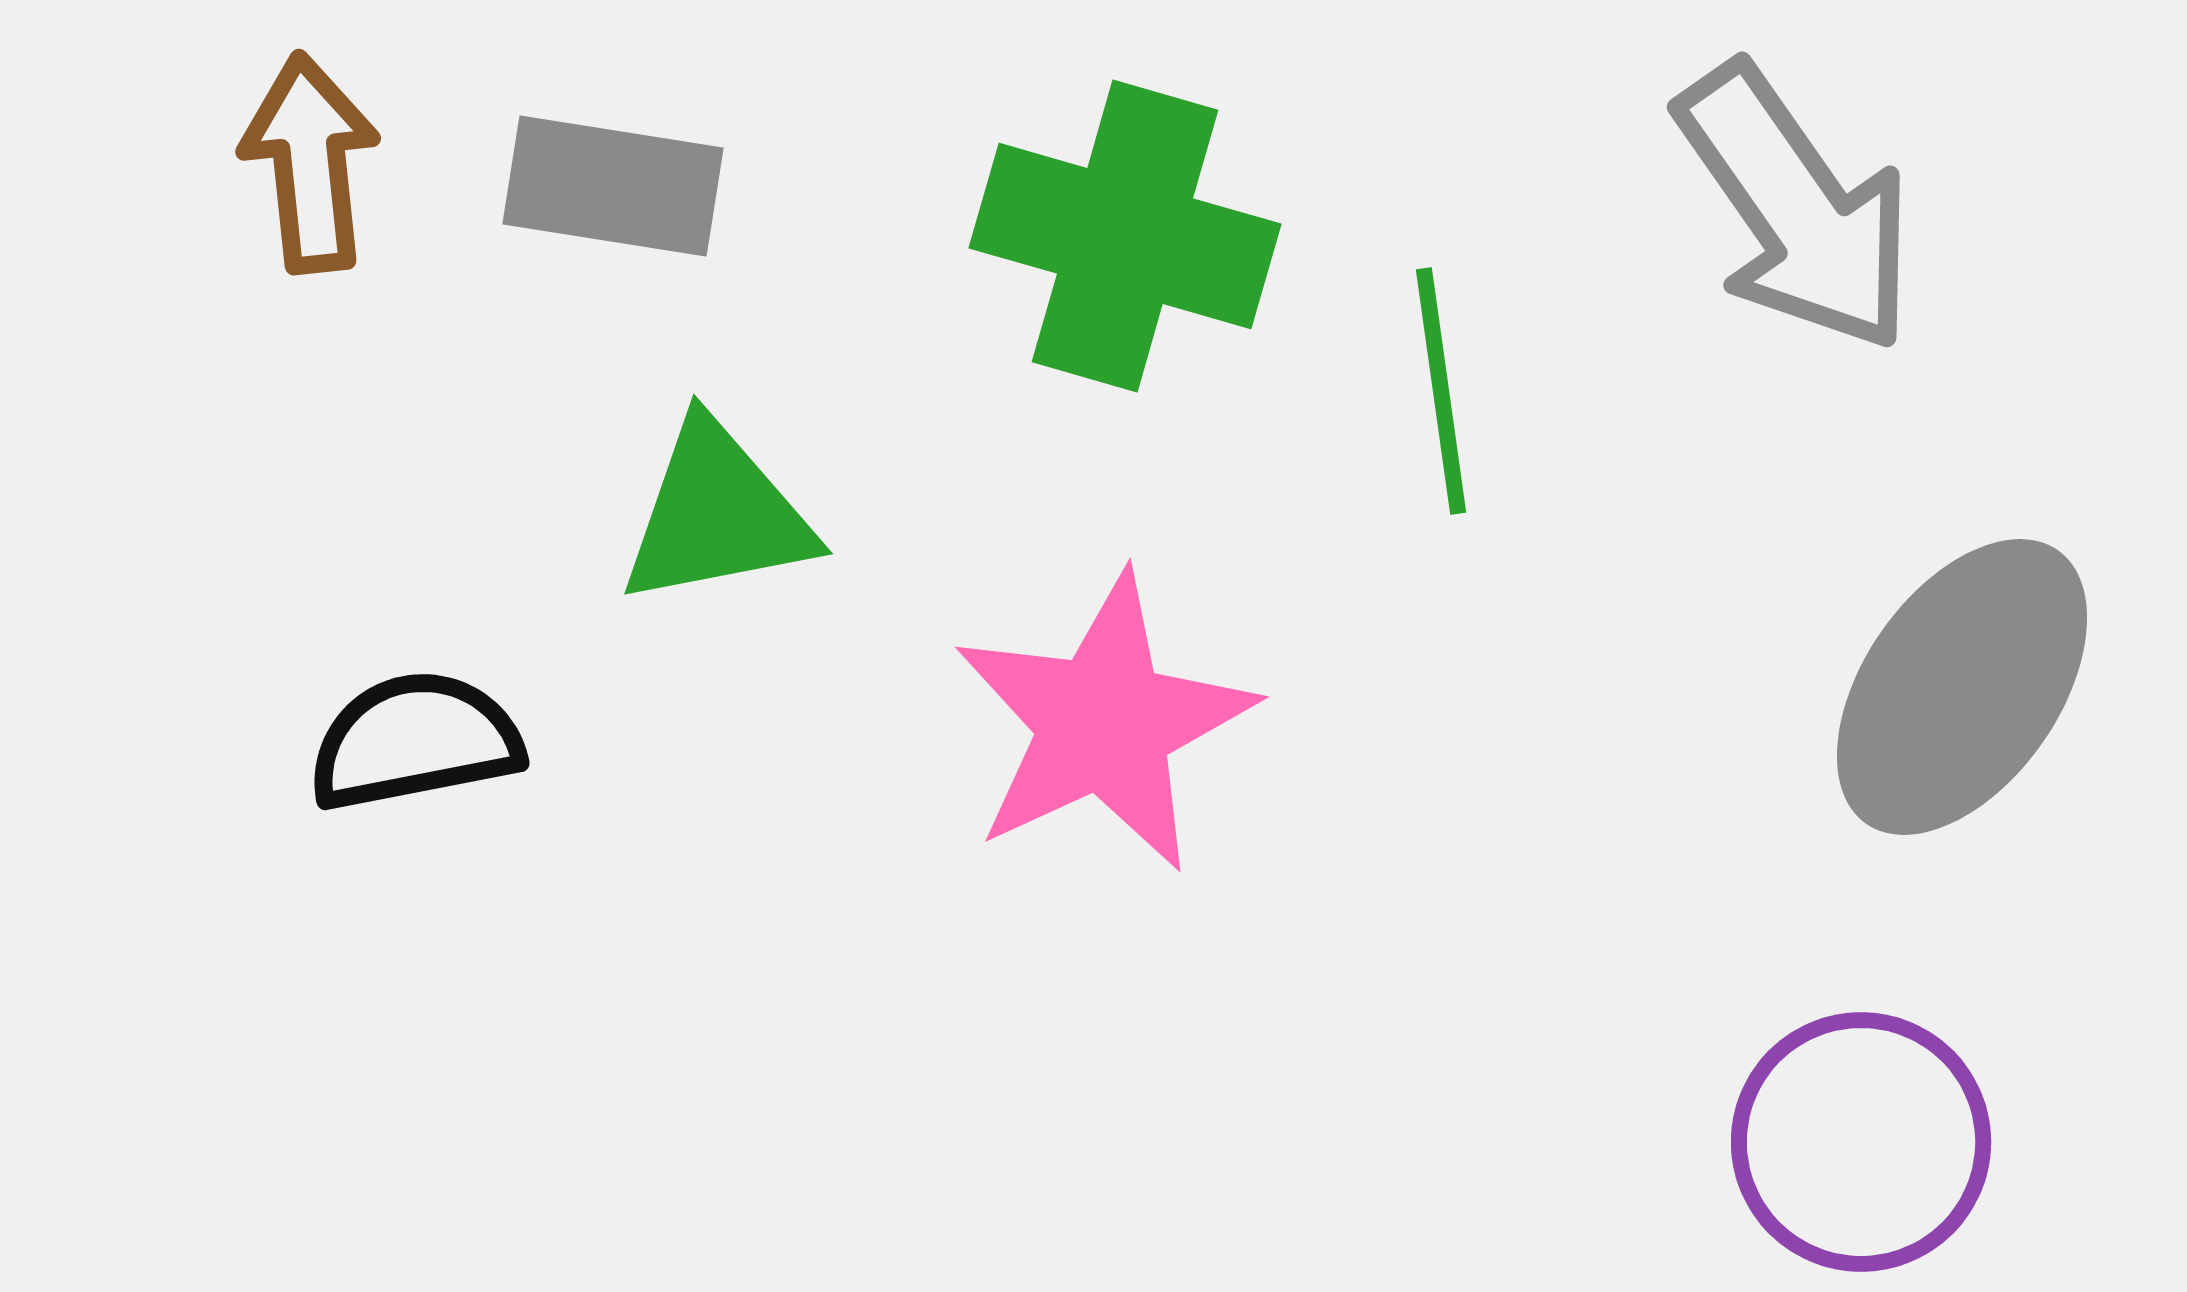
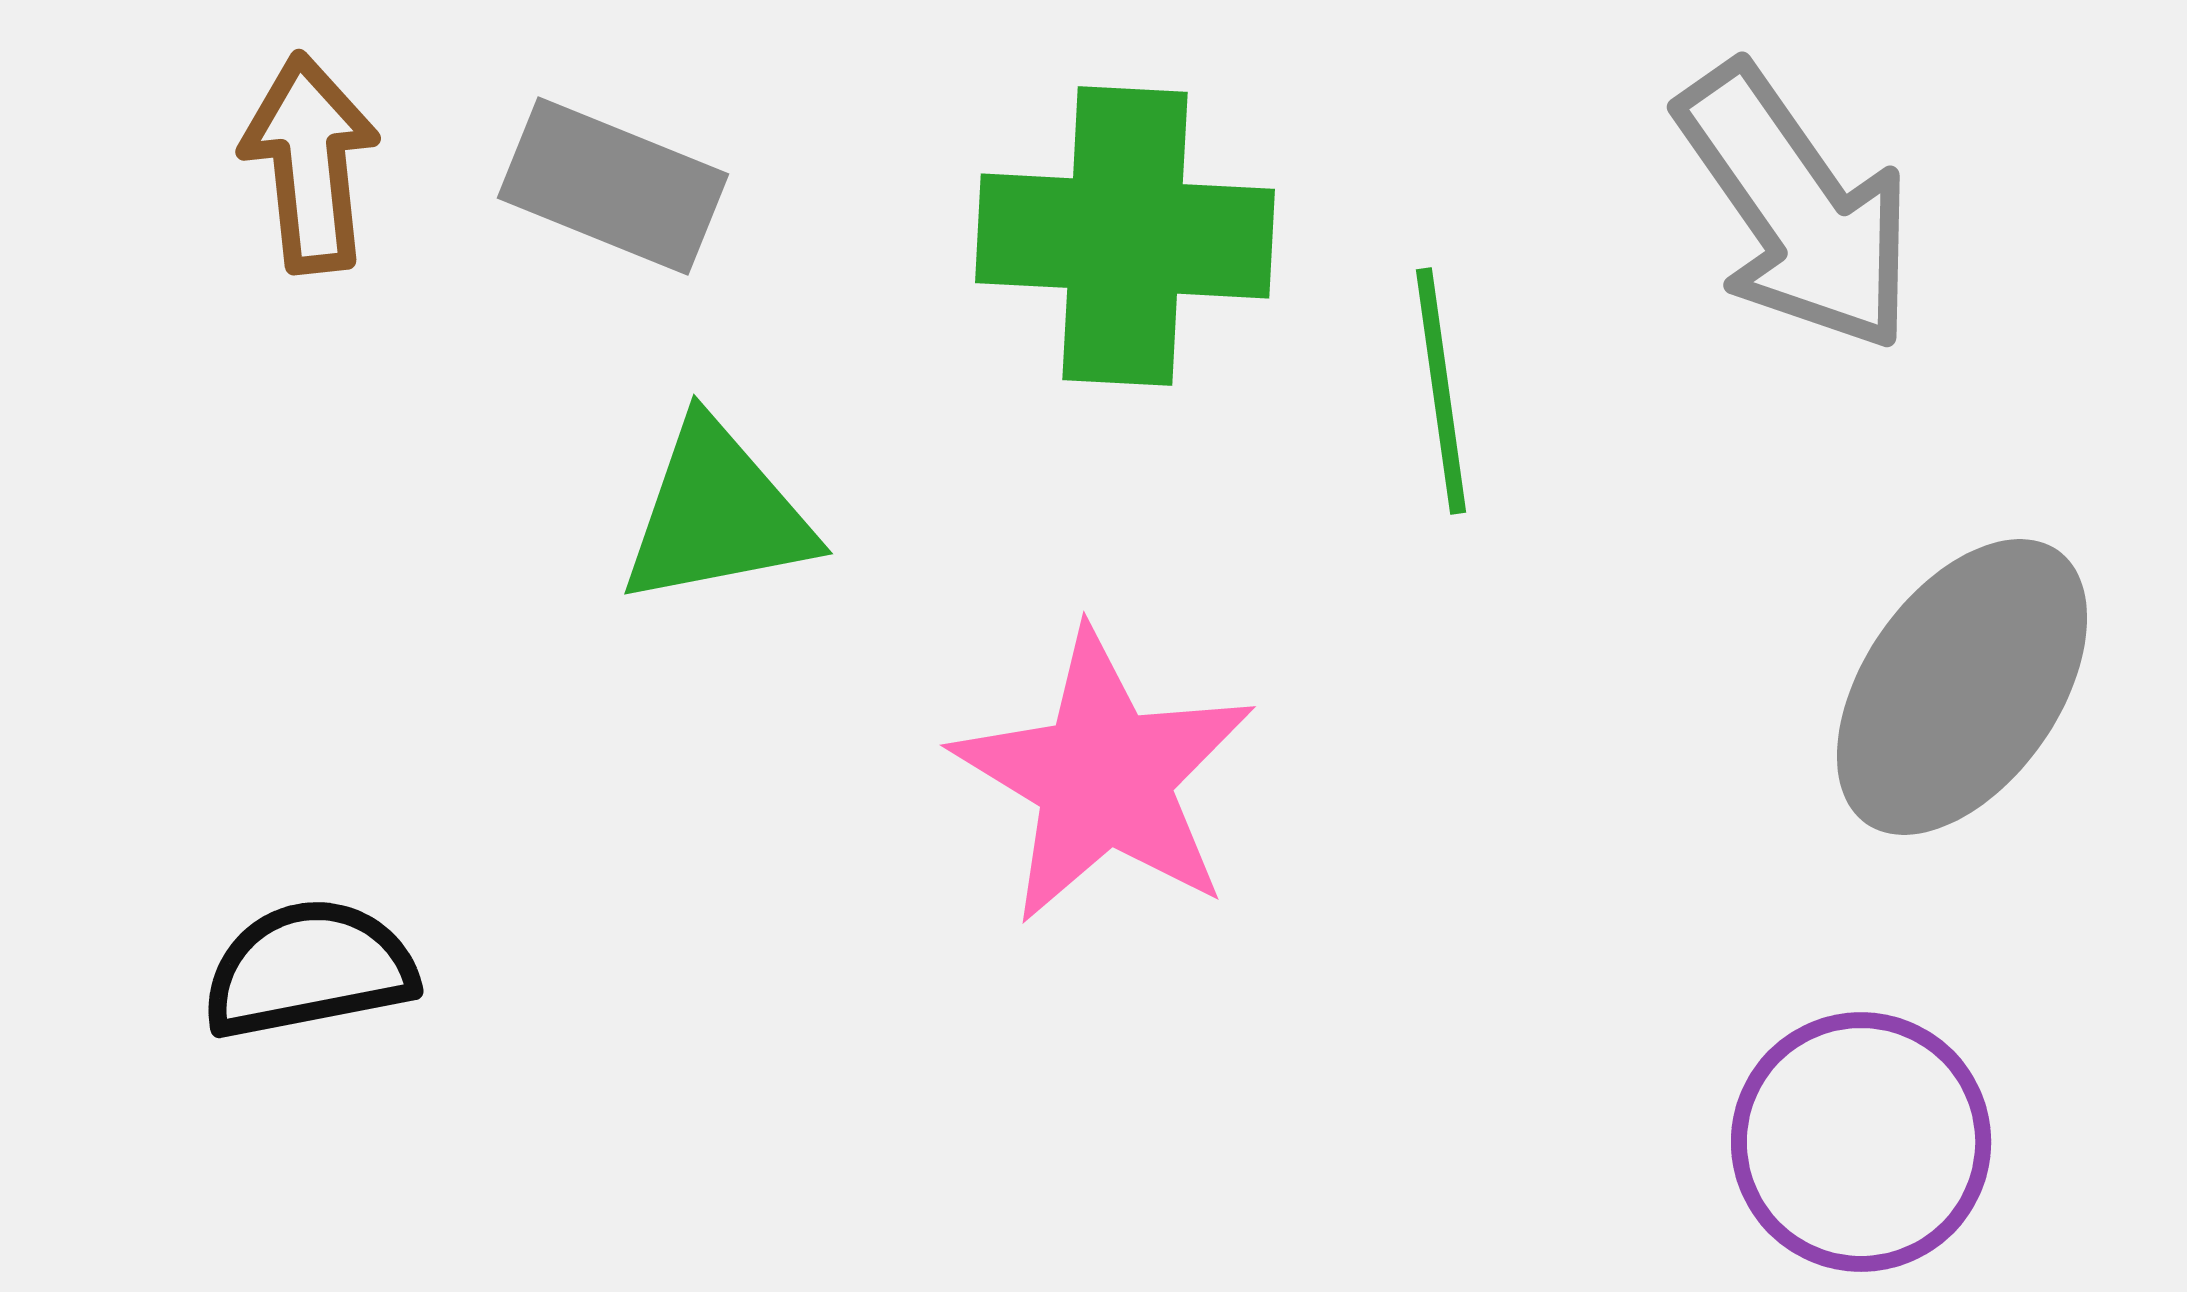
gray rectangle: rotated 13 degrees clockwise
green cross: rotated 13 degrees counterclockwise
pink star: moved 54 px down; rotated 16 degrees counterclockwise
black semicircle: moved 106 px left, 228 px down
